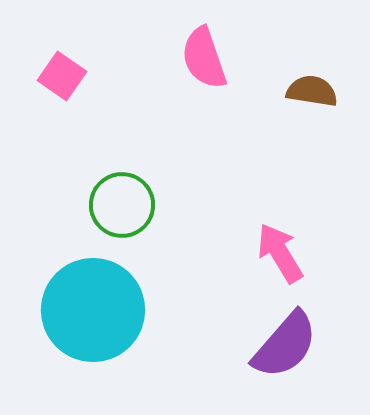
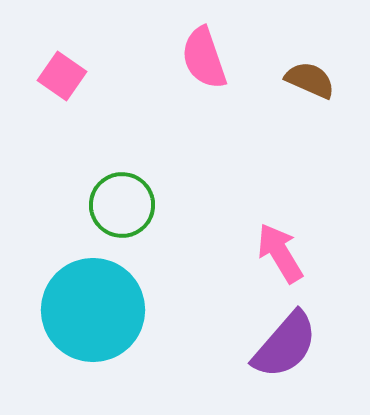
brown semicircle: moved 2 px left, 11 px up; rotated 15 degrees clockwise
